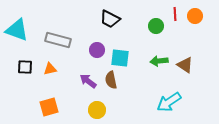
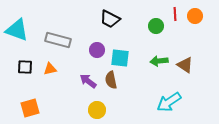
orange square: moved 19 px left, 1 px down
